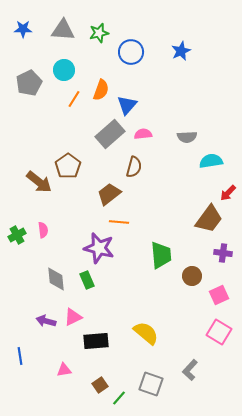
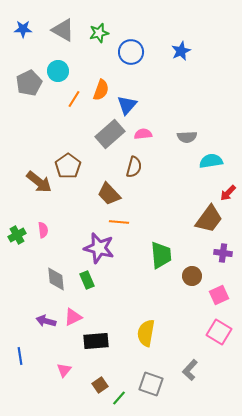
gray triangle at (63, 30): rotated 25 degrees clockwise
cyan circle at (64, 70): moved 6 px left, 1 px down
brown trapezoid at (109, 194): rotated 95 degrees counterclockwise
yellow semicircle at (146, 333): rotated 120 degrees counterclockwise
pink triangle at (64, 370): rotated 42 degrees counterclockwise
